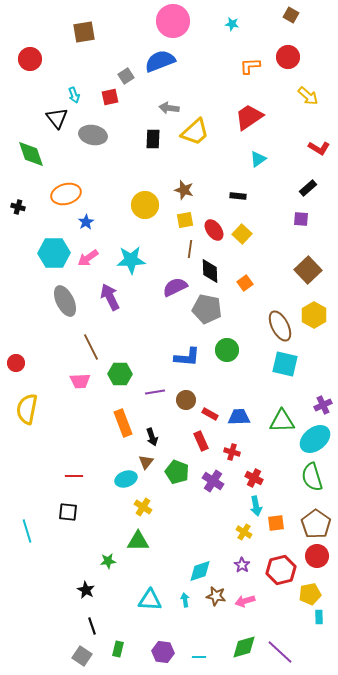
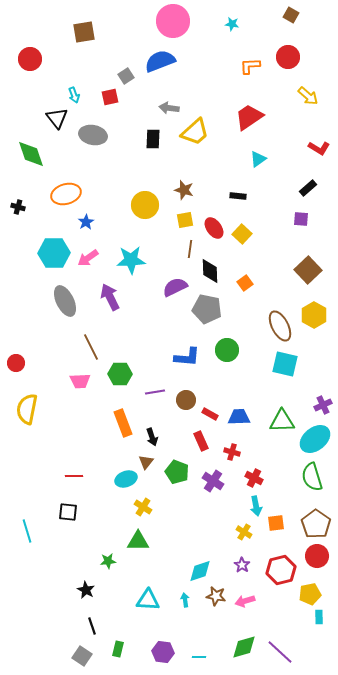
red ellipse at (214, 230): moved 2 px up
cyan triangle at (150, 600): moved 2 px left
